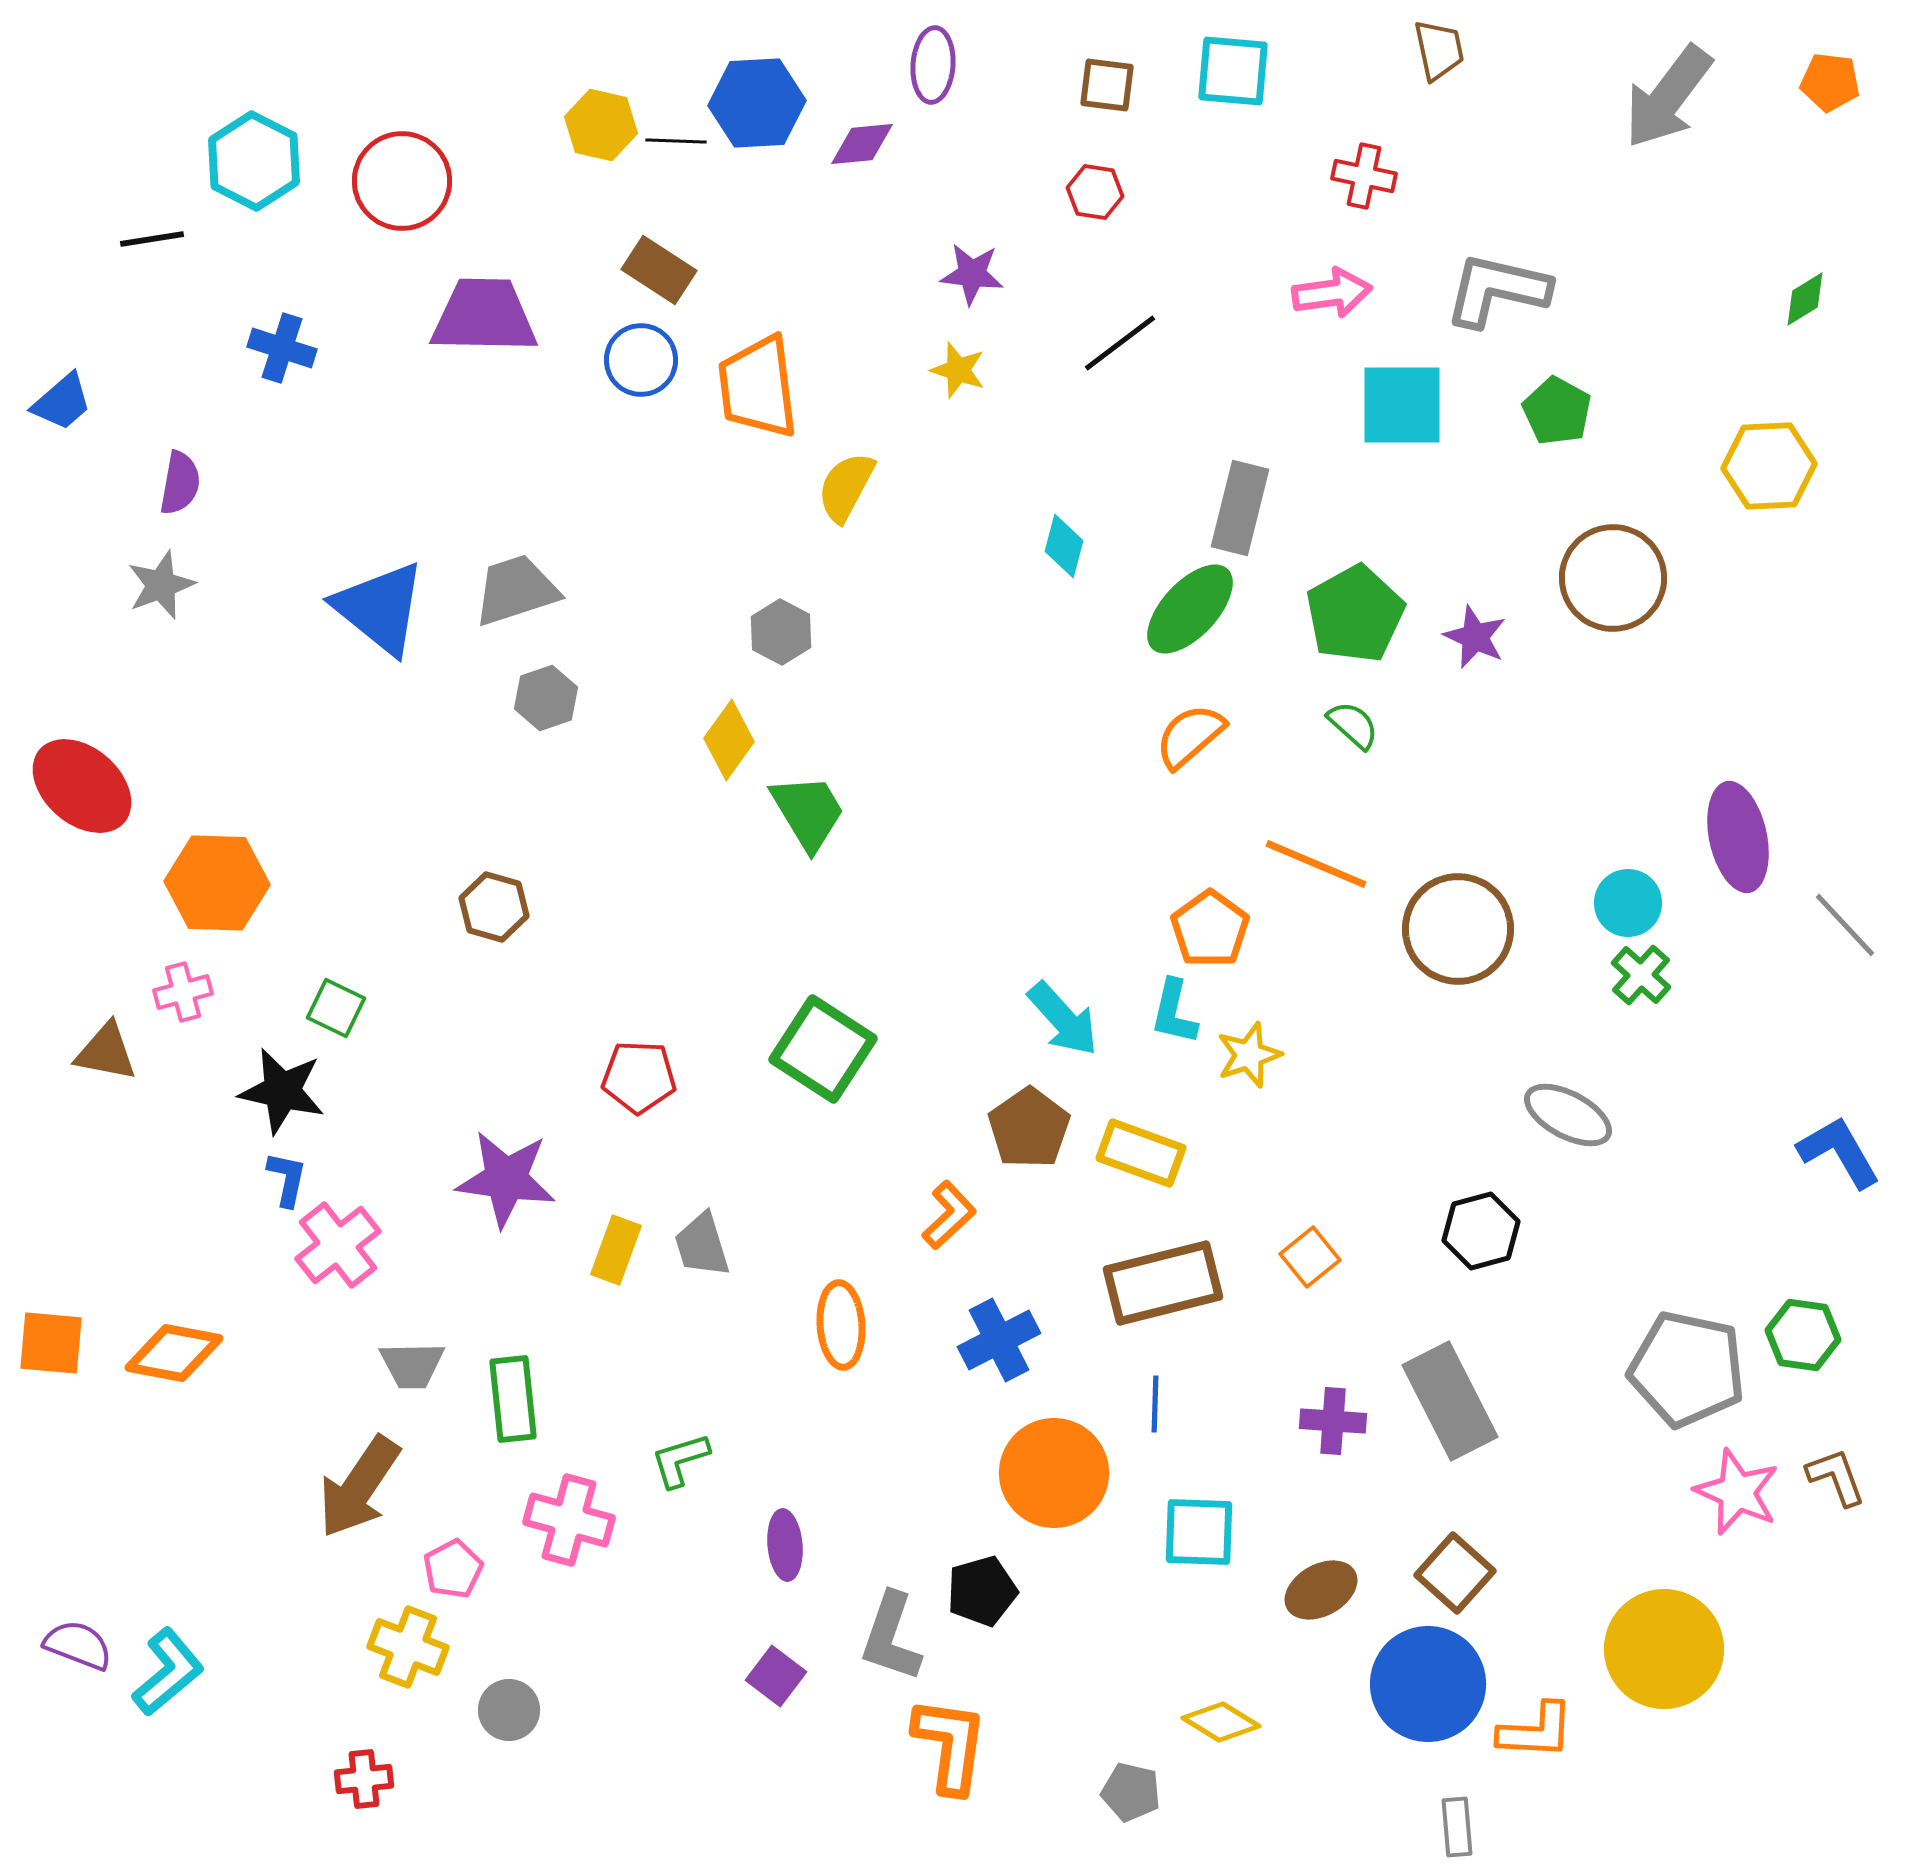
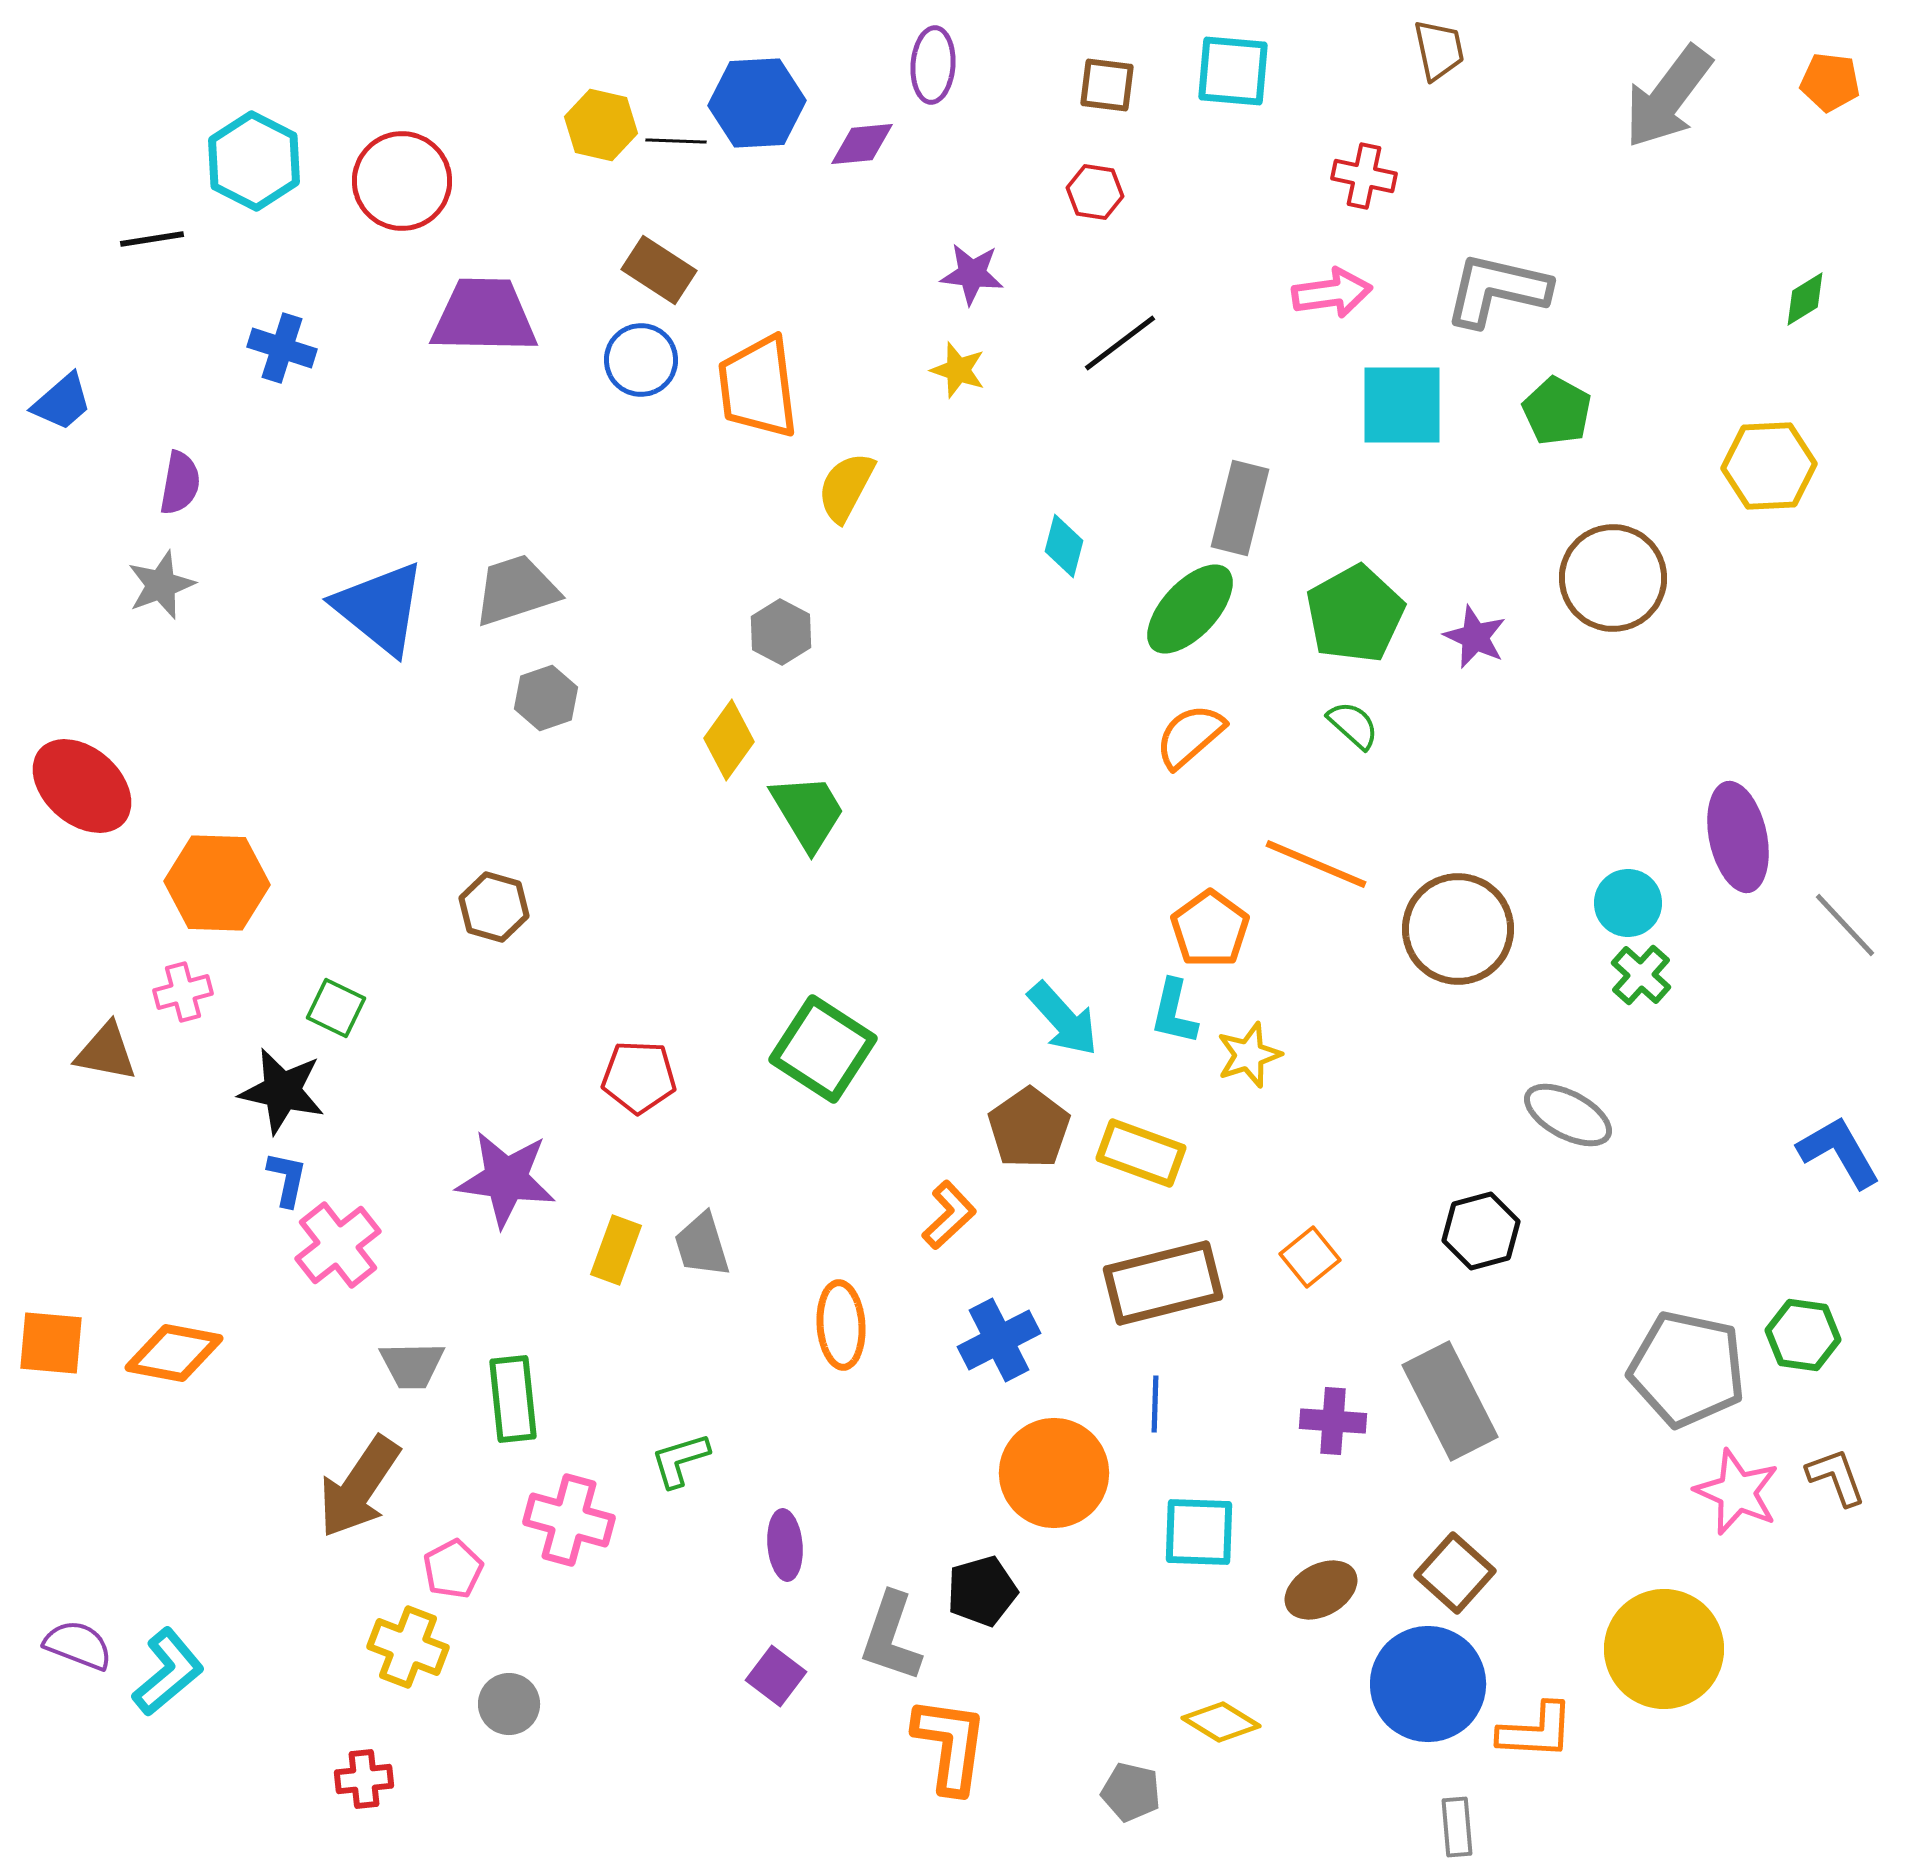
gray circle at (509, 1710): moved 6 px up
